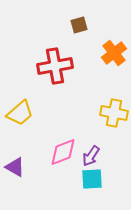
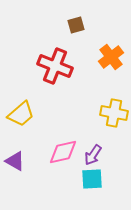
brown square: moved 3 px left
orange cross: moved 3 px left, 4 px down
red cross: rotated 32 degrees clockwise
yellow trapezoid: moved 1 px right, 1 px down
pink diamond: rotated 8 degrees clockwise
purple arrow: moved 2 px right, 1 px up
purple triangle: moved 6 px up
